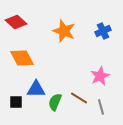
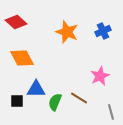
orange star: moved 3 px right, 1 px down
black square: moved 1 px right, 1 px up
gray line: moved 10 px right, 5 px down
